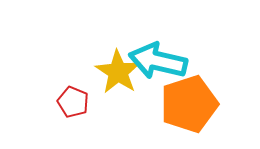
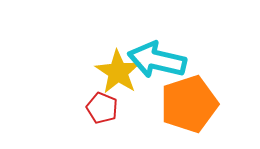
cyan arrow: moved 1 px left, 1 px up
red pentagon: moved 29 px right, 6 px down
